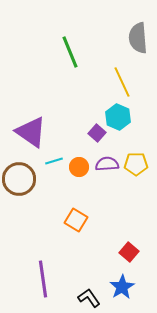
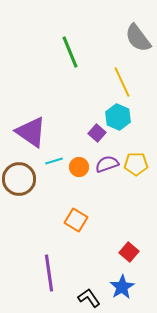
gray semicircle: rotated 32 degrees counterclockwise
purple semicircle: rotated 15 degrees counterclockwise
purple line: moved 6 px right, 6 px up
